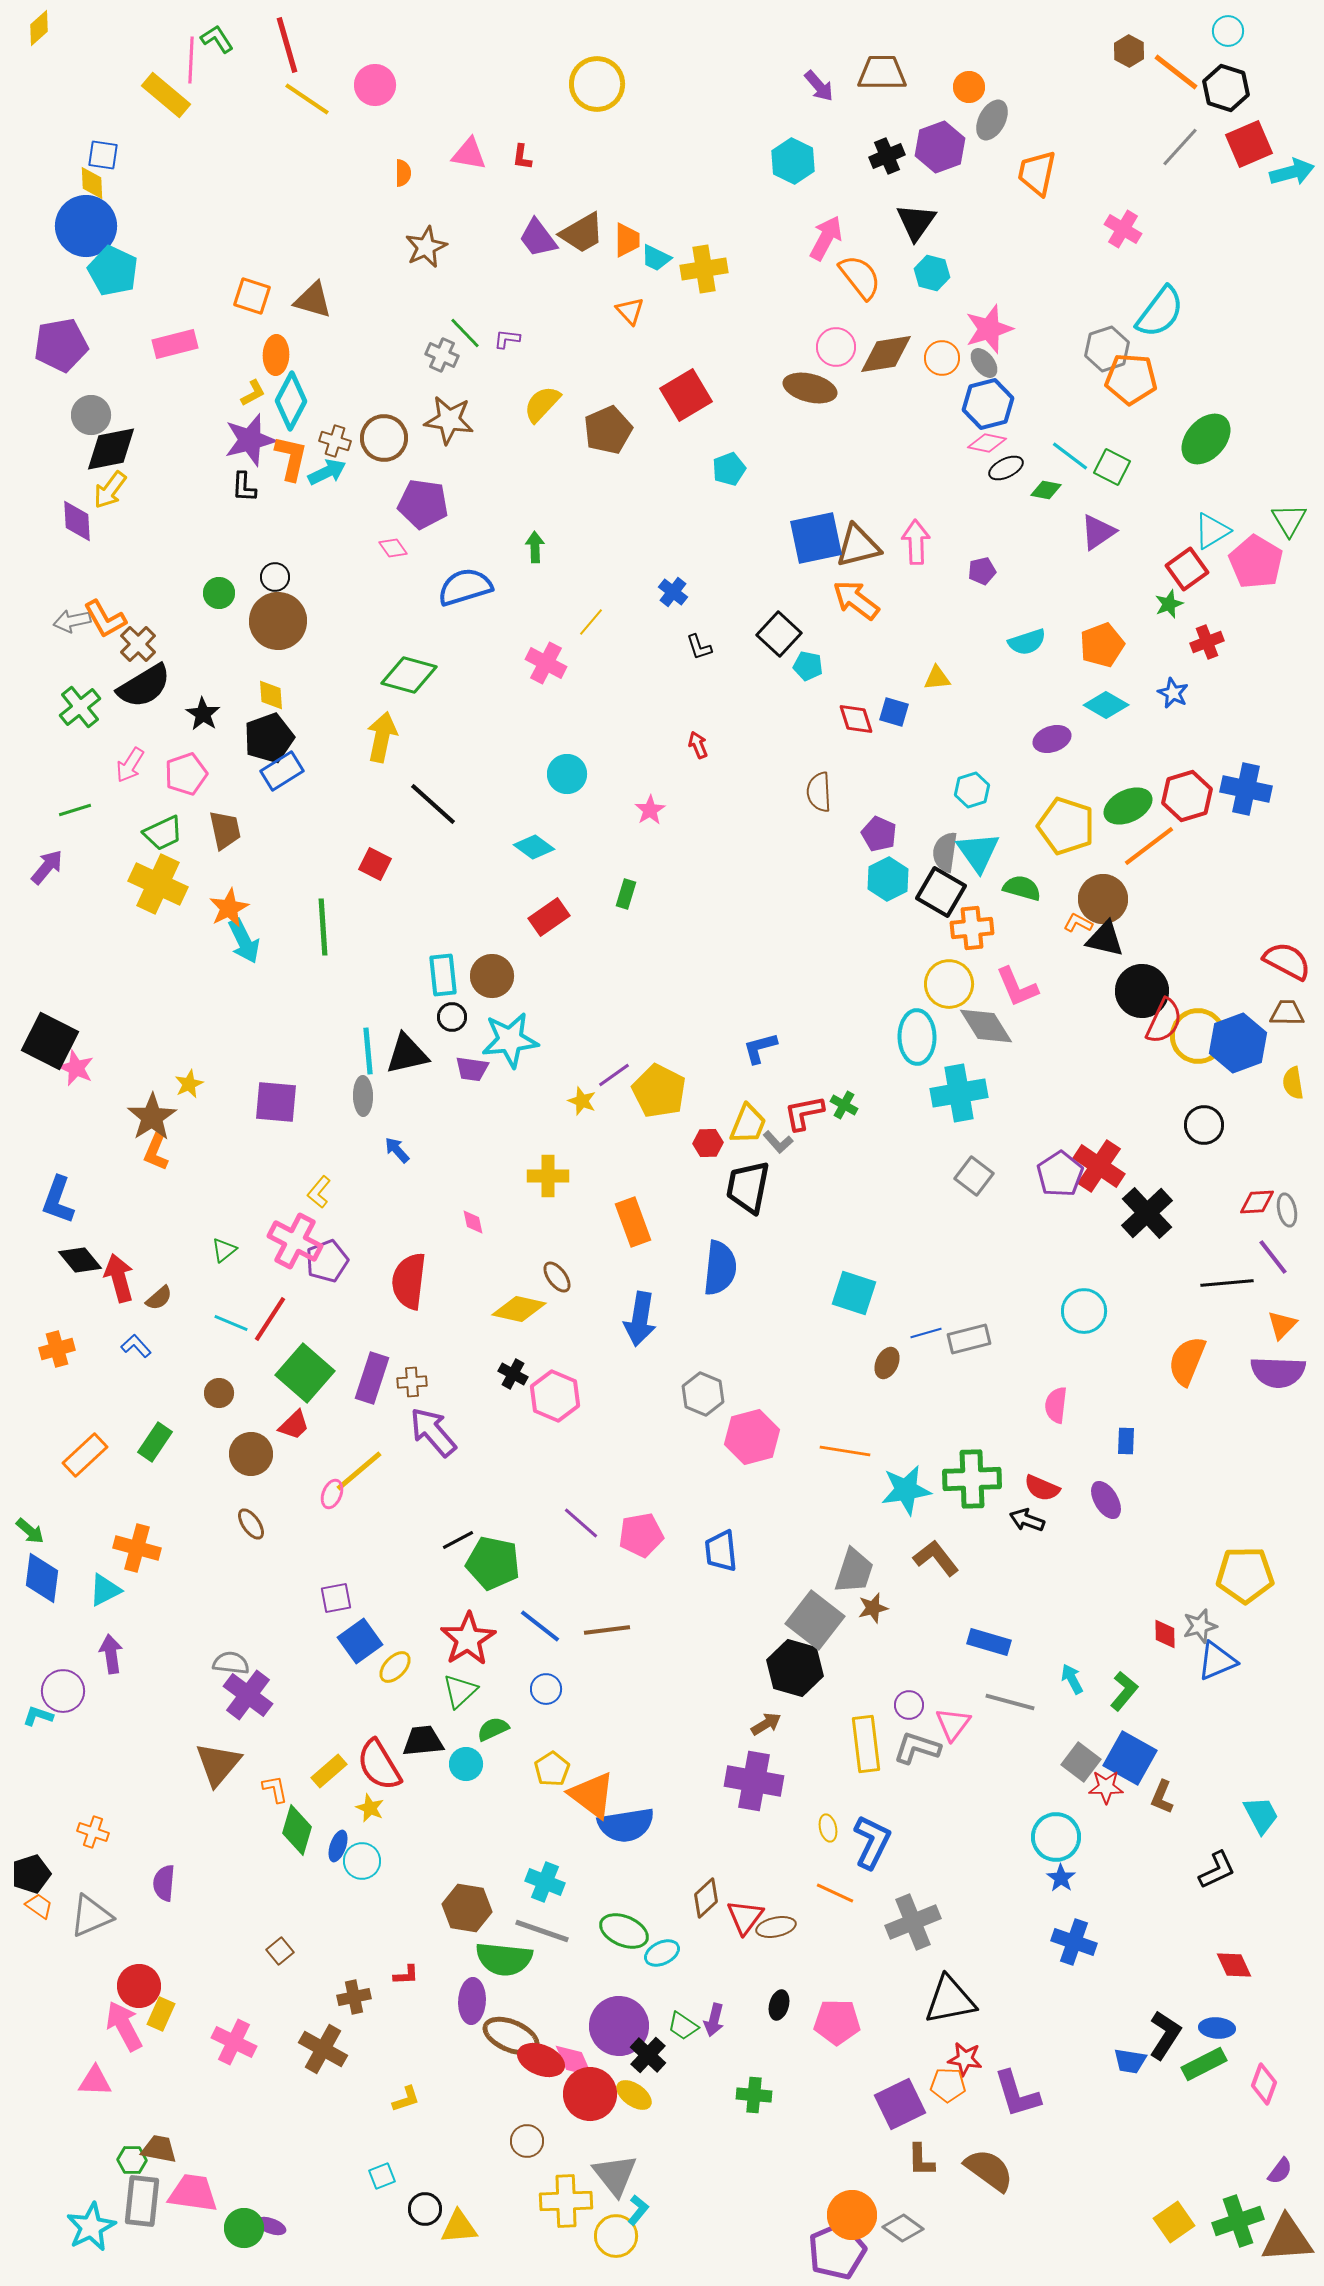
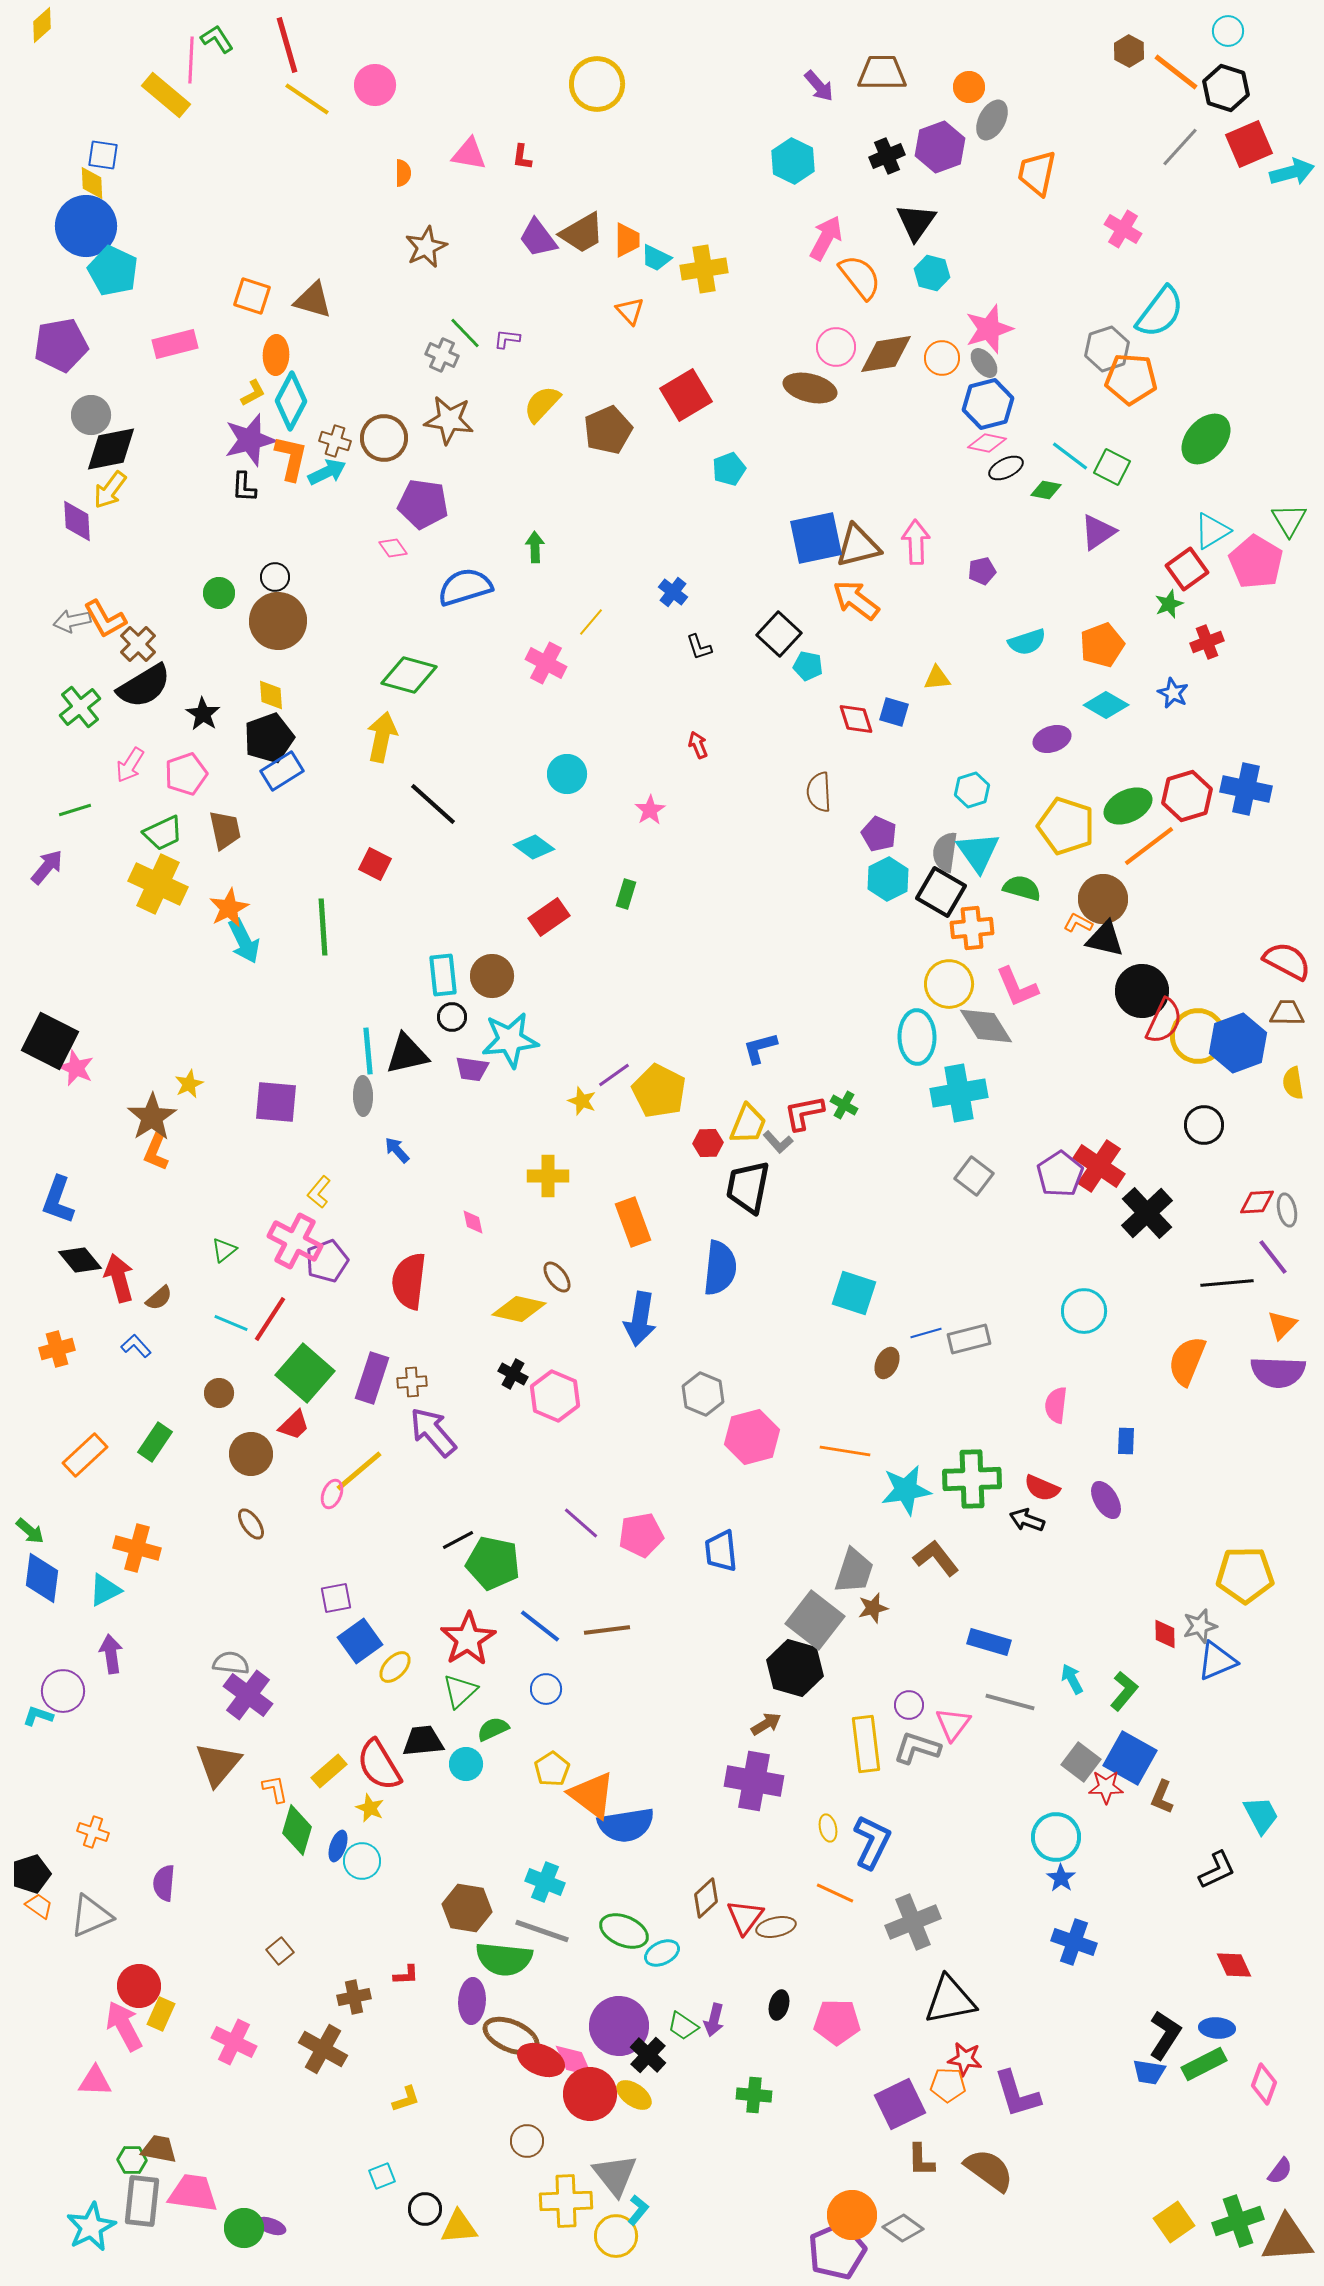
yellow diamond at (39, 28): moved 3 px right, 3 px up
blue trapezoid at (1130, 2061): moved 19 px right, 11 px down
